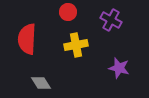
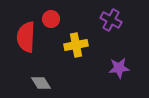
red circle: moved 17 px left, 7 px down
red semicircle: moved 1 px left, 2 px up
purple star: rotated 20 degrees counterclockwise
